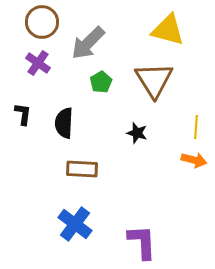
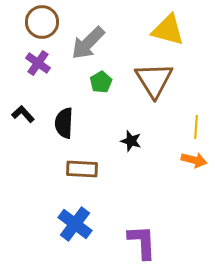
black L-shape: rotated 50 degrees counterclockwise
black star: moved 6 px left, 8 px down
